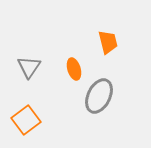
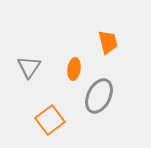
orange ellipse: rotated 25 degrees clockwise
orange square: moved 24 px right
